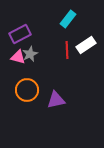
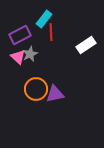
cyan rectangle: moved 24 px left
purple rectangle: moved 1 px down
red line: moved 16 px left, 18 px up
pink triangle: rotated 28 degrees clockwise
orange circle: moved 9 px right, 1 px up
purple triangle: moved 1 px left, 6 px up
